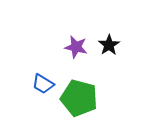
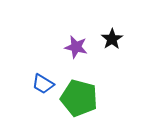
black star: moved 3 px right, 6 px up
